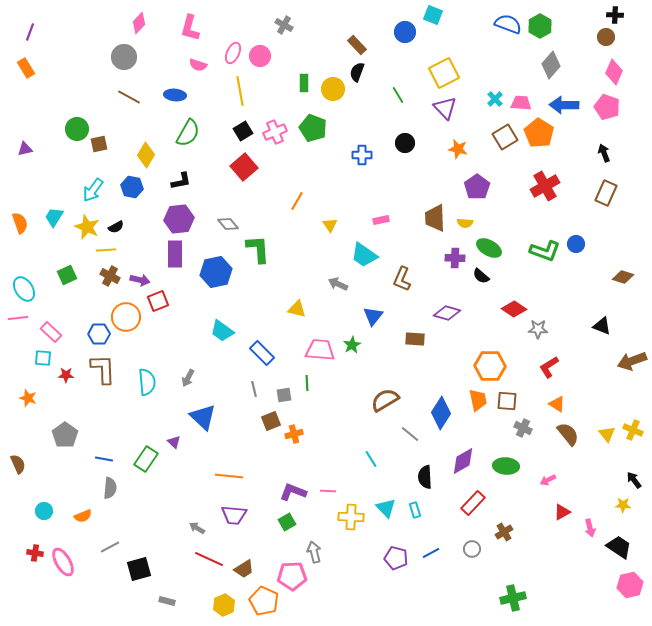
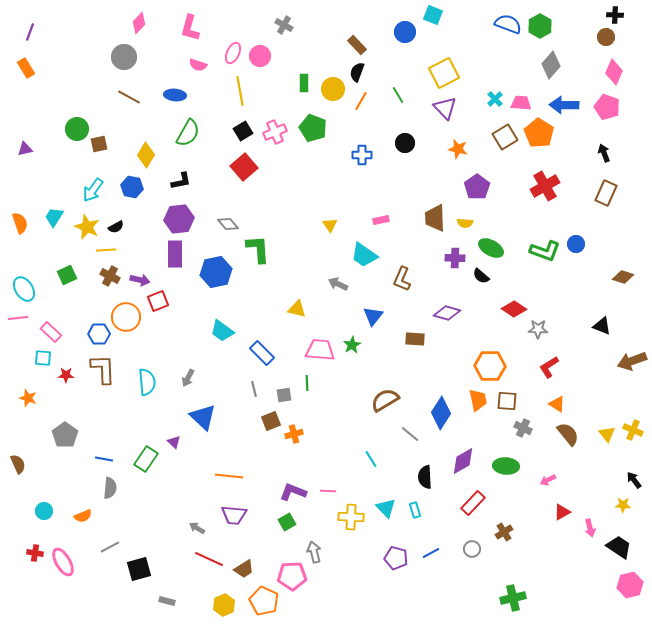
orange line at (297, 201): moved 64 px right, 100 px up
green ellipse at (489, 248): moved 2 px right
